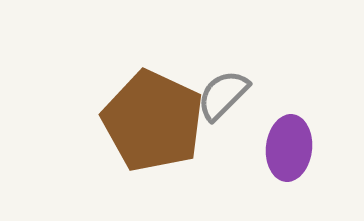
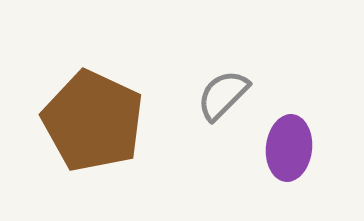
brown pentagon: moved 60 px left
